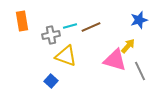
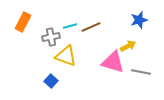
orange rectangle: moved 1 px right, 1 px down; rotated 36 degrees clockwise
gray cross: moved 2 px down
yellow arrow: rotated 21 degrees clockwise
pink triangle: moved 2 px left, 2 px down
gray line: moved 1 px right, 1 px down; rotated 54 degrees counterclockwise
